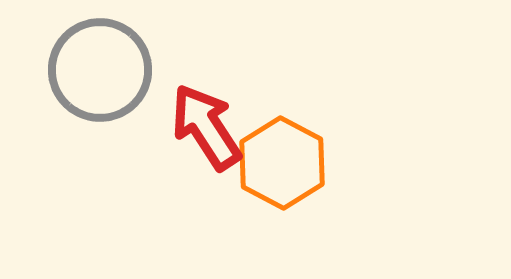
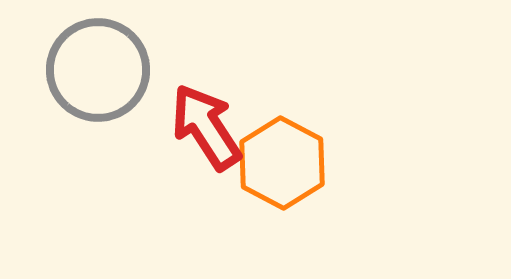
gray circle: moved 2 px left
